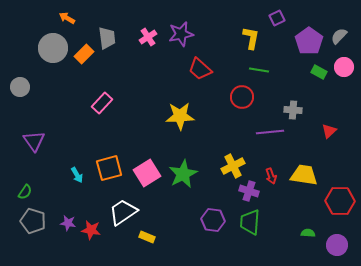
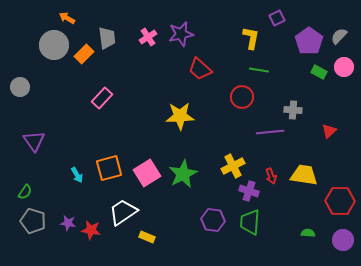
gray circle at (53, 48): moved 1 px right, 3 px up
pink rectangle at (102, 103): moved 5 px up
purple circle at (337, 245): moved 6 px right, 5 px up
